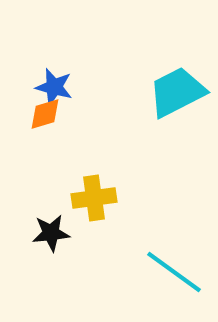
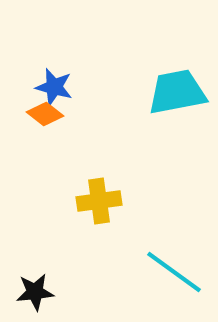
cyan trapezoid: rotated 16 degrees clockwise
orange diamond: rotated 54 degrees clockwise
yellow cross: moved 5 px right, 3 px down
black star: moved 16 px left, 59 px down
